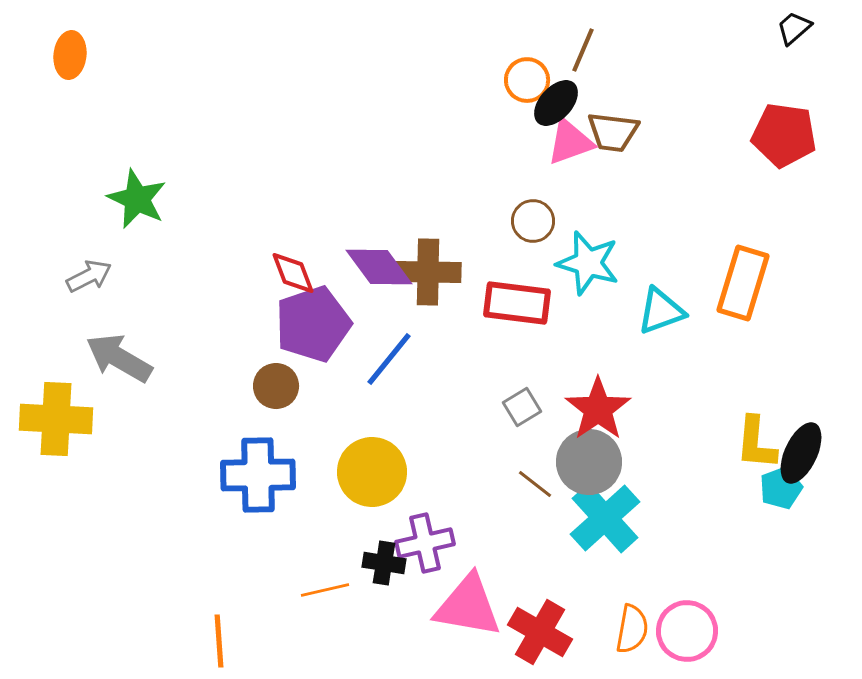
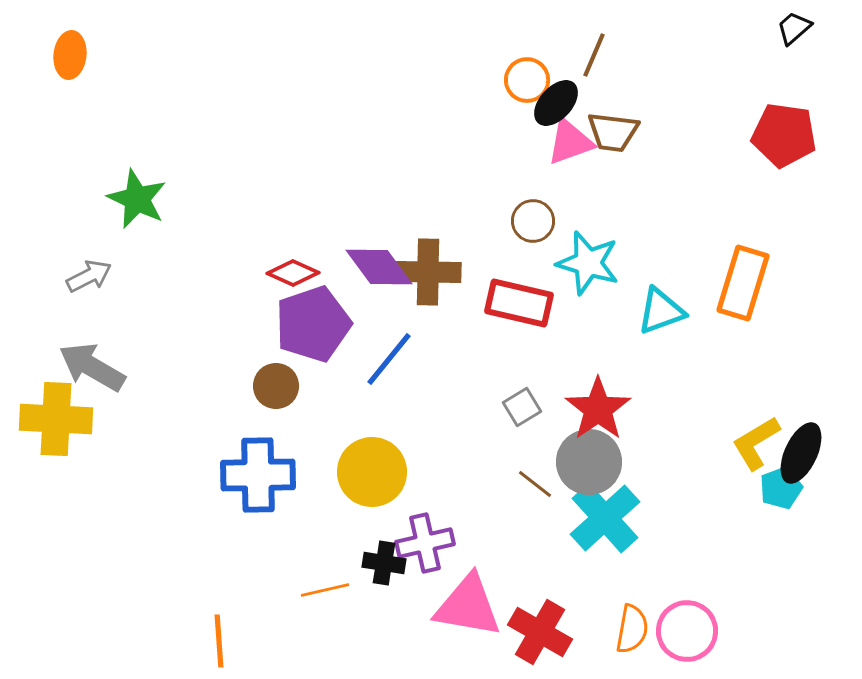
brown line at (583, 50): moved 11 px right, 5 px down
red diamond at (293, 273): rotated 45 degrees counterclockwise
red rectangle at (517, 303): moved 2 px right; rotated 6 degrees clockwise
gray arrow at (119, 358): moved 27 px left, 9 px down
yellow L-shape at (756, 443): rotated 54 degrees clockwise
